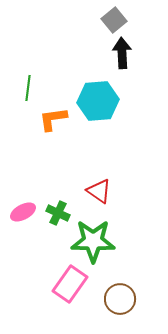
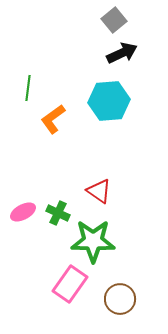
black arrow: rotated 68 degrees clockwise
cyan hexagon: moved 11 px right
orange L-shape: rotated 28 degrees counterclockwise
